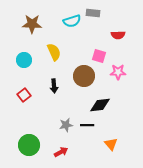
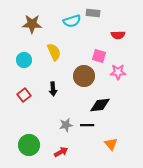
black arrow: moved 1 px left, 3 px down
